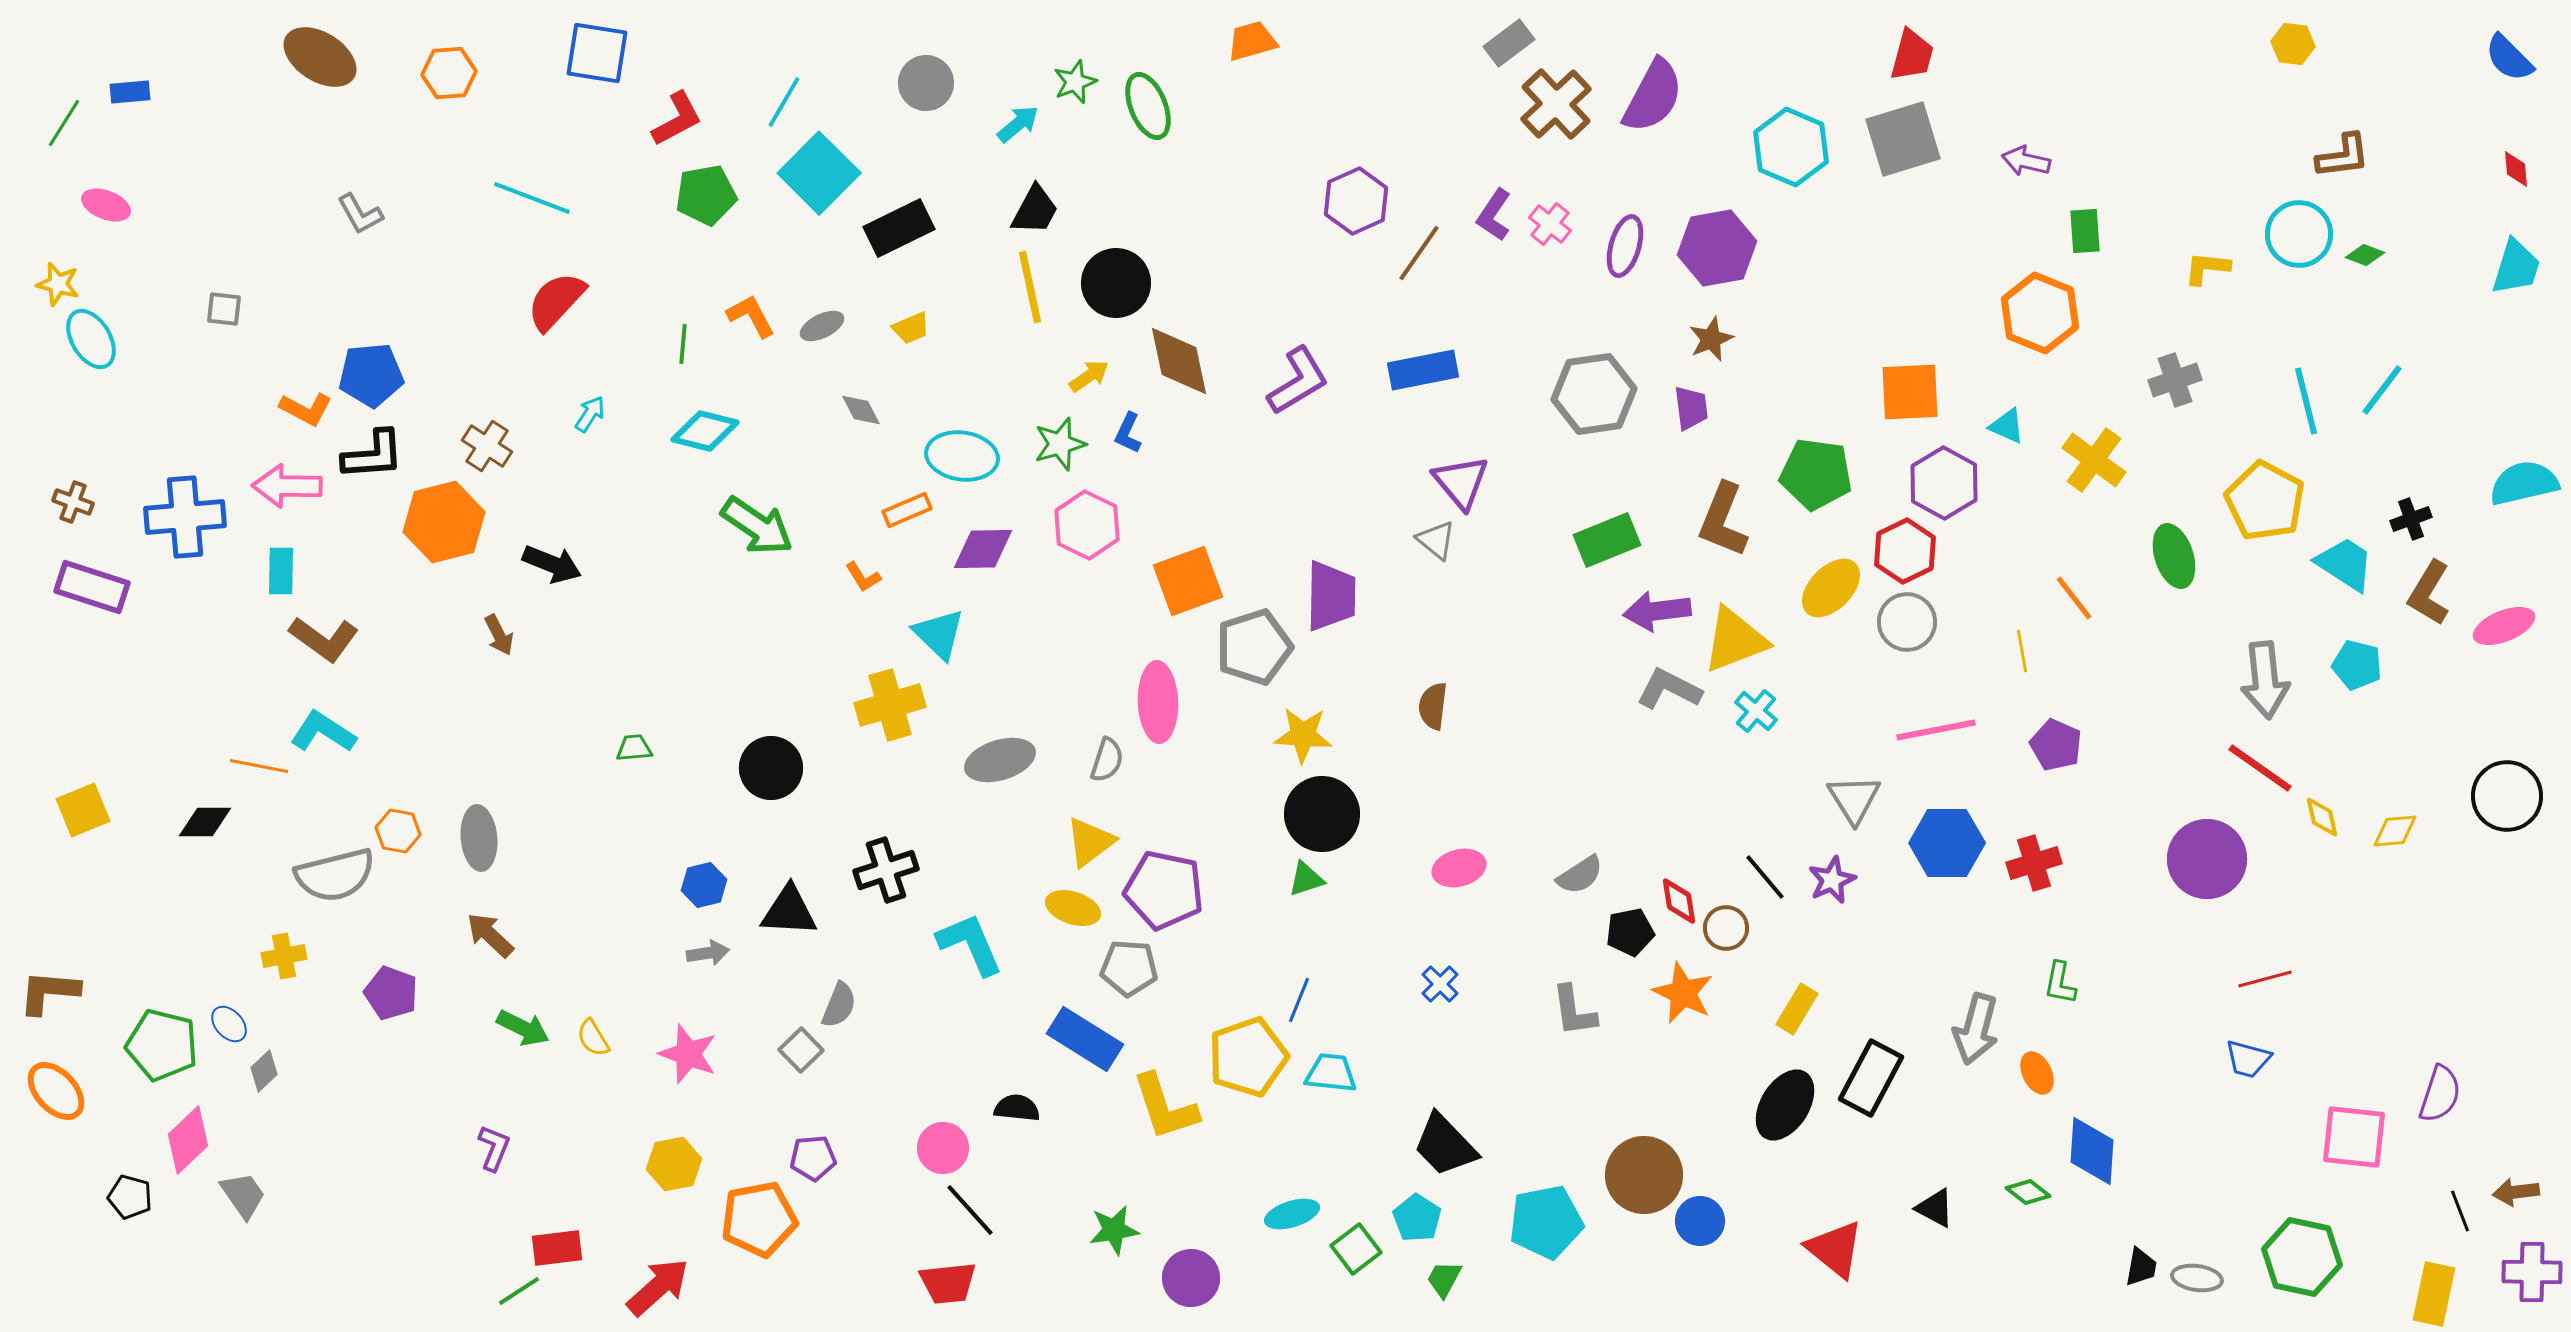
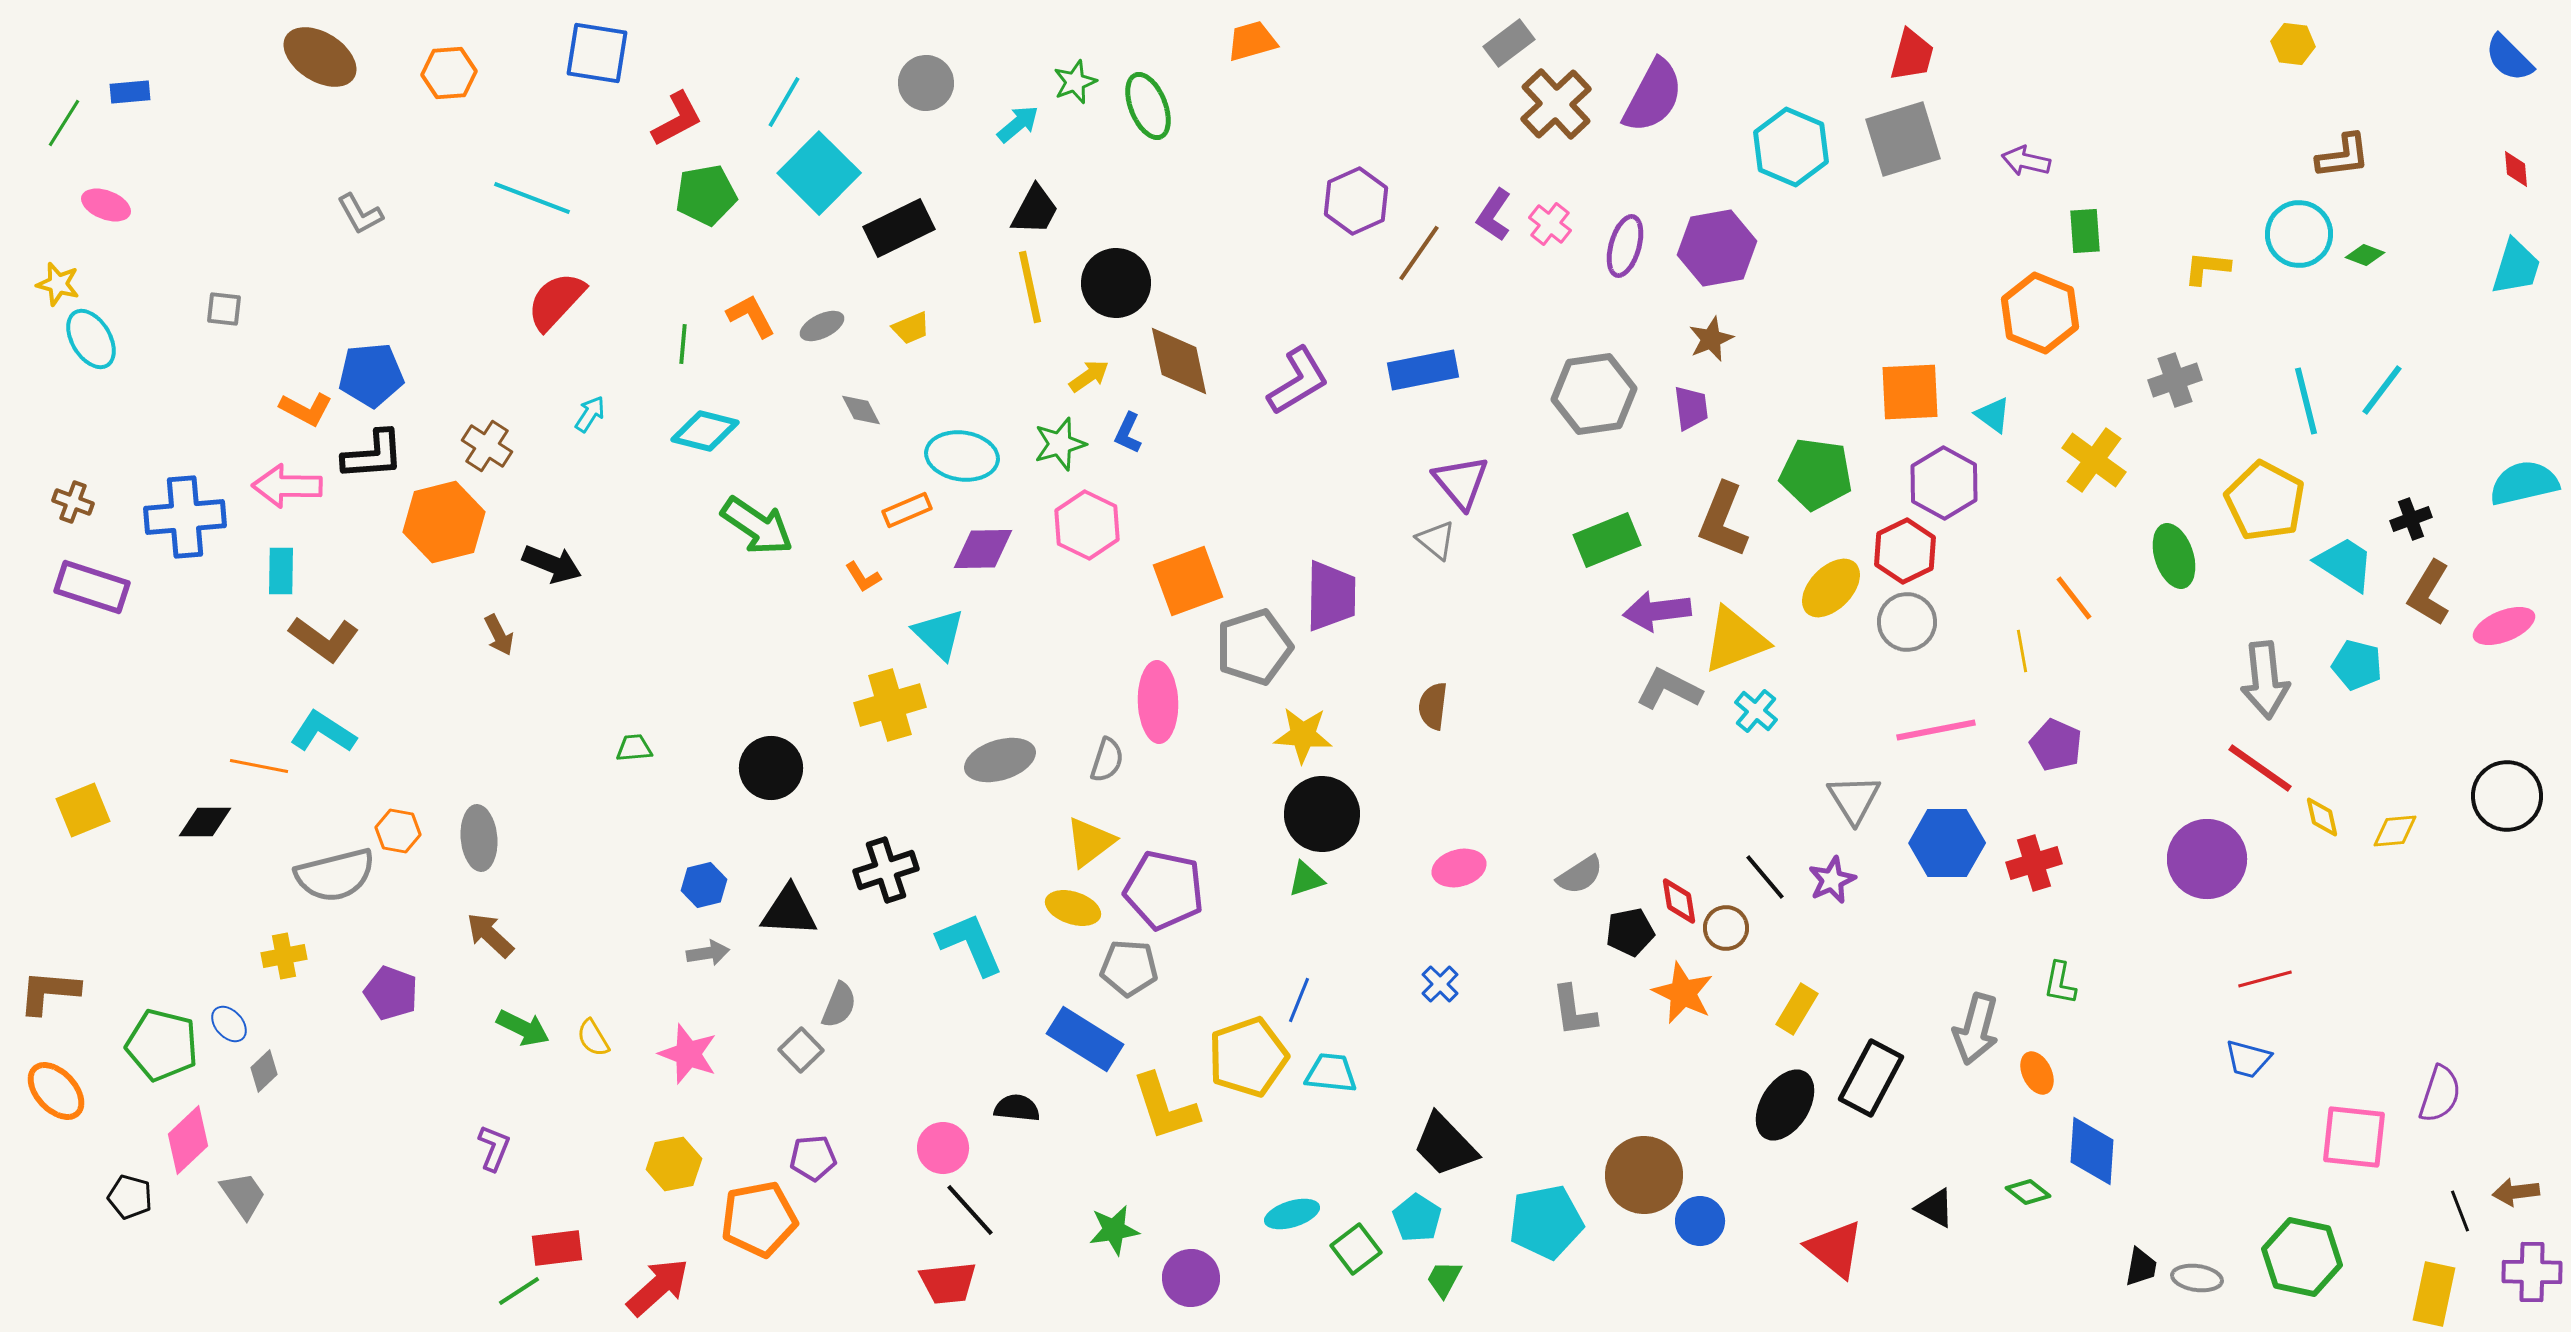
cyan triangle at (2007, 426): moved 14 px left, 11 px up; rotated 12 degrees clockwise
